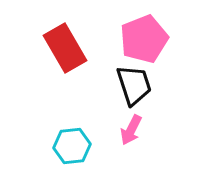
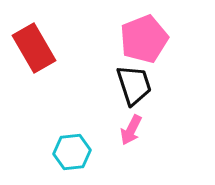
red rectangle: moved 31 px left
cyan hexagon: moved 6 px down
